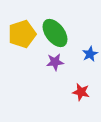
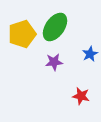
green ellipse: moved 6 px up; rotated 72 degrees clockwise
purple star: moved 1 px left
red star: moved 4 px down
